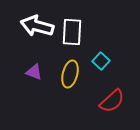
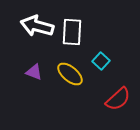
yellow ellipse: rotated 64 degrees counterclockwise
red semicircle: moved 6 px right, 2 px up
